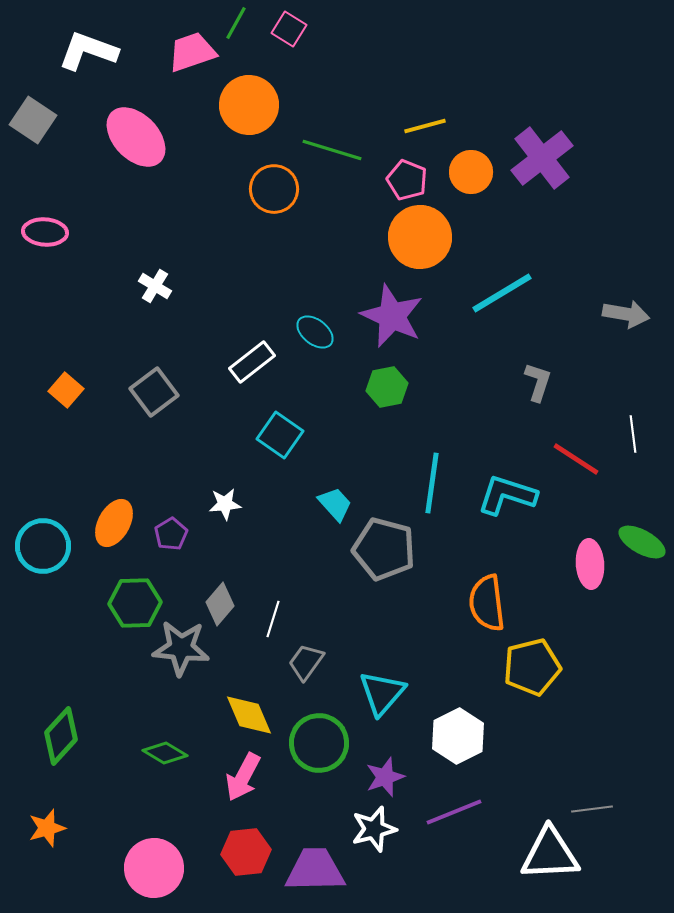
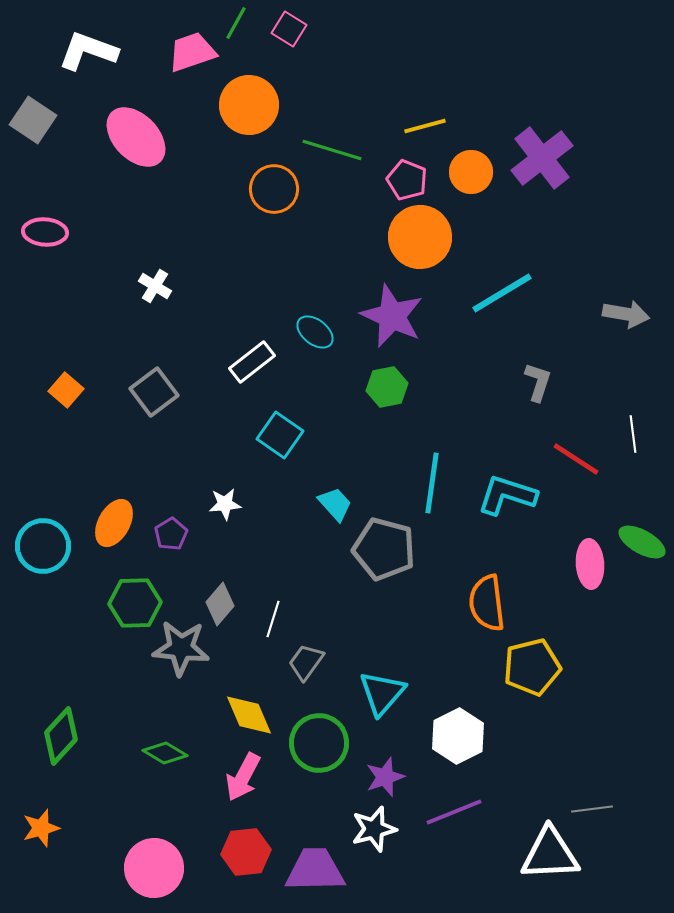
orange star at (47, 828): moved 6 px left
